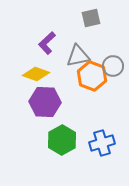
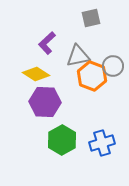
yellow diamond: rotated 12 degrees clockwise
